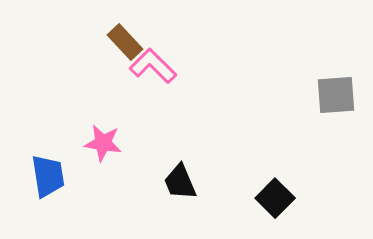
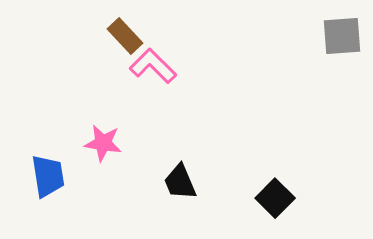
brown rectangle: moved 6 px up
gray square: moved 6 px right, 59 px up
